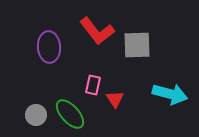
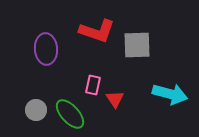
red L-shape: rotated 33 degrees counterclockwise
purple ellipse: moved 3 px left, 2 px down
gray circle: moved 5 px up
